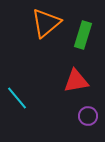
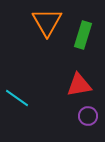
orange triangle: moved 1 px right, 1 px up; rotated 20 degrees counterclockwise
red triangle: moved 3 px right, 4 px down
cyan line: rotated 15 degrees counterclockwise
